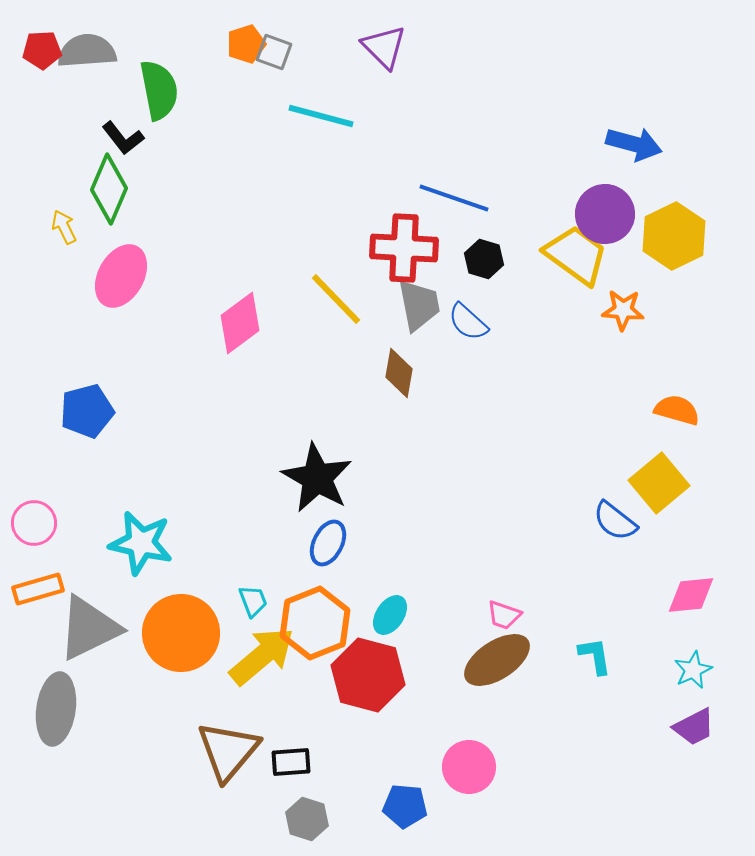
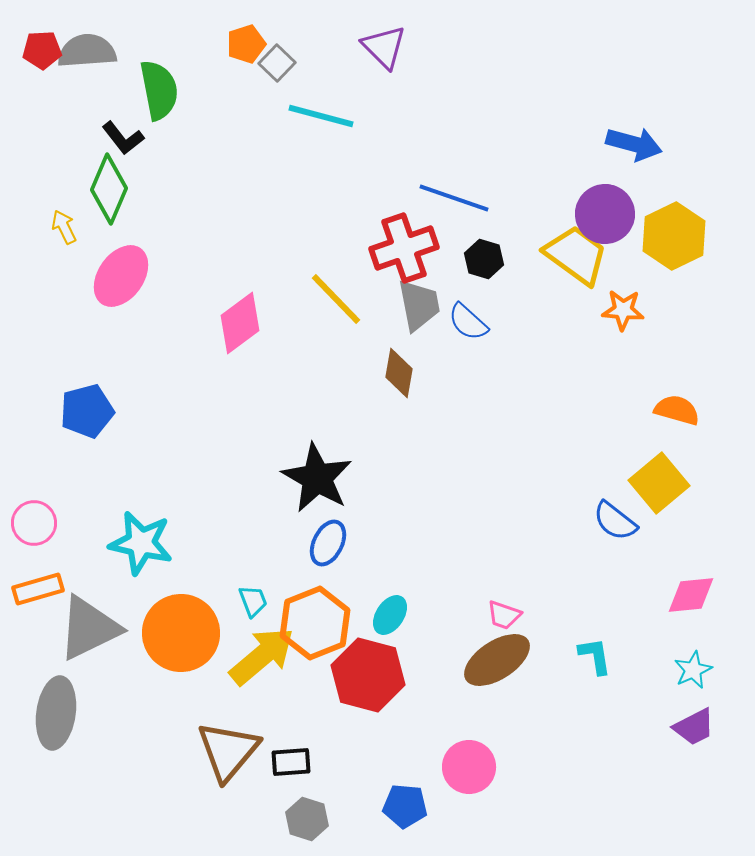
gray square at (274, 52): moved 3 px right, 11 px down; rotated 24 degrees clockwise
red cross at (404, 248): rotated 22 degrees counterclockwise
pink ellipse at (121, 276): rotated 6 degrees clockwise
gray ellipse at (56, 709): moved 4 px down
